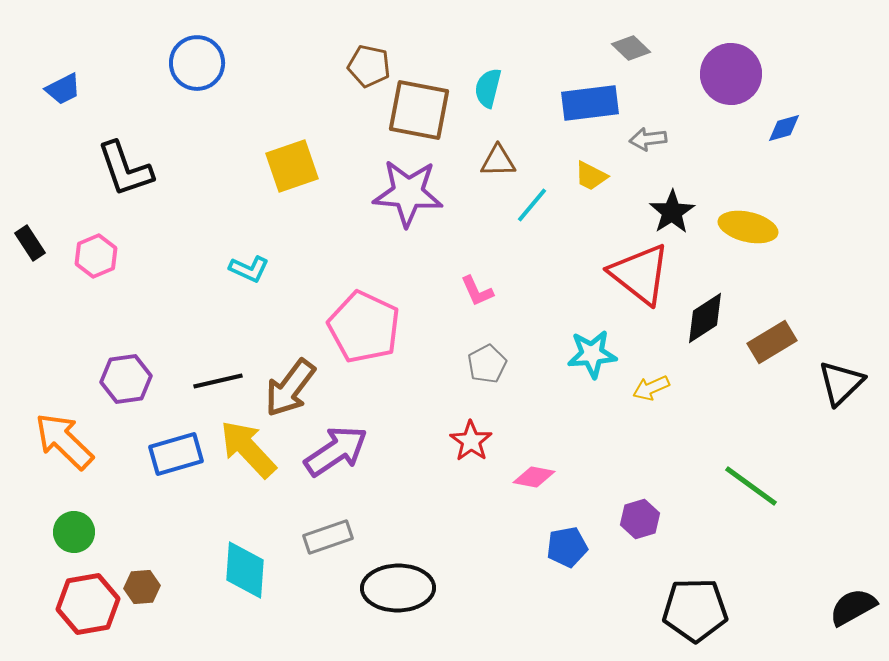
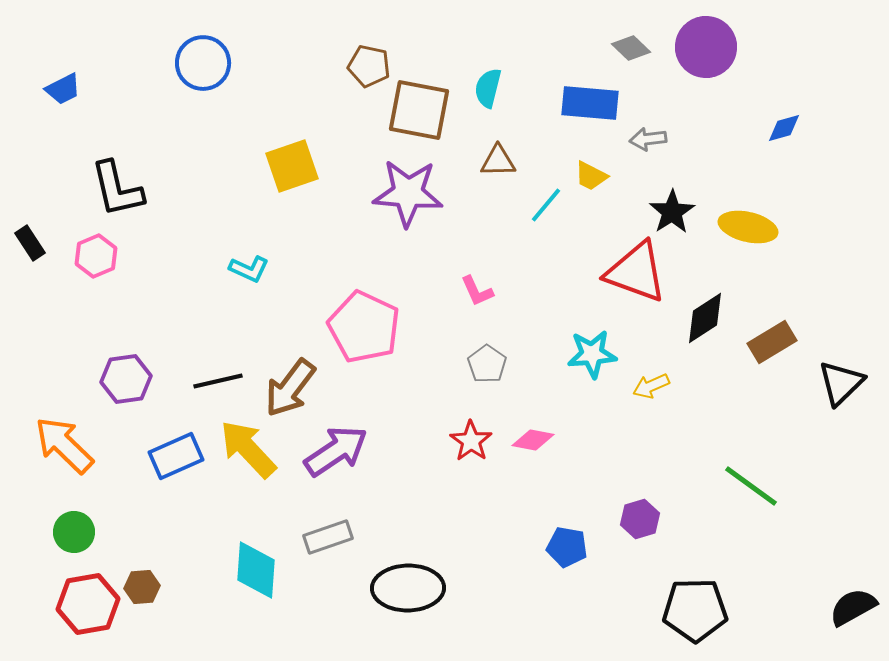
blue circle at (197, 63): moved 6 px right
purple circle at (731, 74): moved 25 px left, 27 px up
blue rectangle at (590, 103): rotated 12 degrees clockwise
black L-shape at (125, 169): moved 8 px left, 20 px down; rotated 6 degrees clockwise
cyan line at (532, 205): moved 14 px right
red triangle at (640, 274): moved 4 px left, 2 px up; rotated 18 degrees counterclockwise
gray pentagon at (487, 364): rotated 9 degrees counterclockwise
yellow arrow at (651, 388): moved 2 px up
orange arrow at (64, 441): moved 4 px down
blue rectangle at (176, 454): moved 2 px down; rotated 8 degrees counterclockwise
pink diamond at (534, 477): moved 1 px left, 37 px up
blue pentagon at (567, 547): rotated 21 degrees clockwise
cyan diamond at (245, 570): moved 11 px right
black ellipse at (398, 588): moved 10 px right
